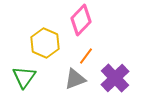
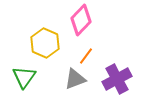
purple cross: moved 2 px right, 1 px down; rotated 16 degrees clockwise
